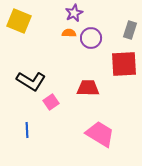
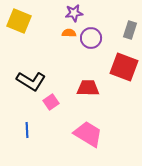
purple star: rotated 18 degrees clockwise
red square: moved 3 px down; rotated 24 degrees clockwise
pink trapezoid: moved 12 px left
